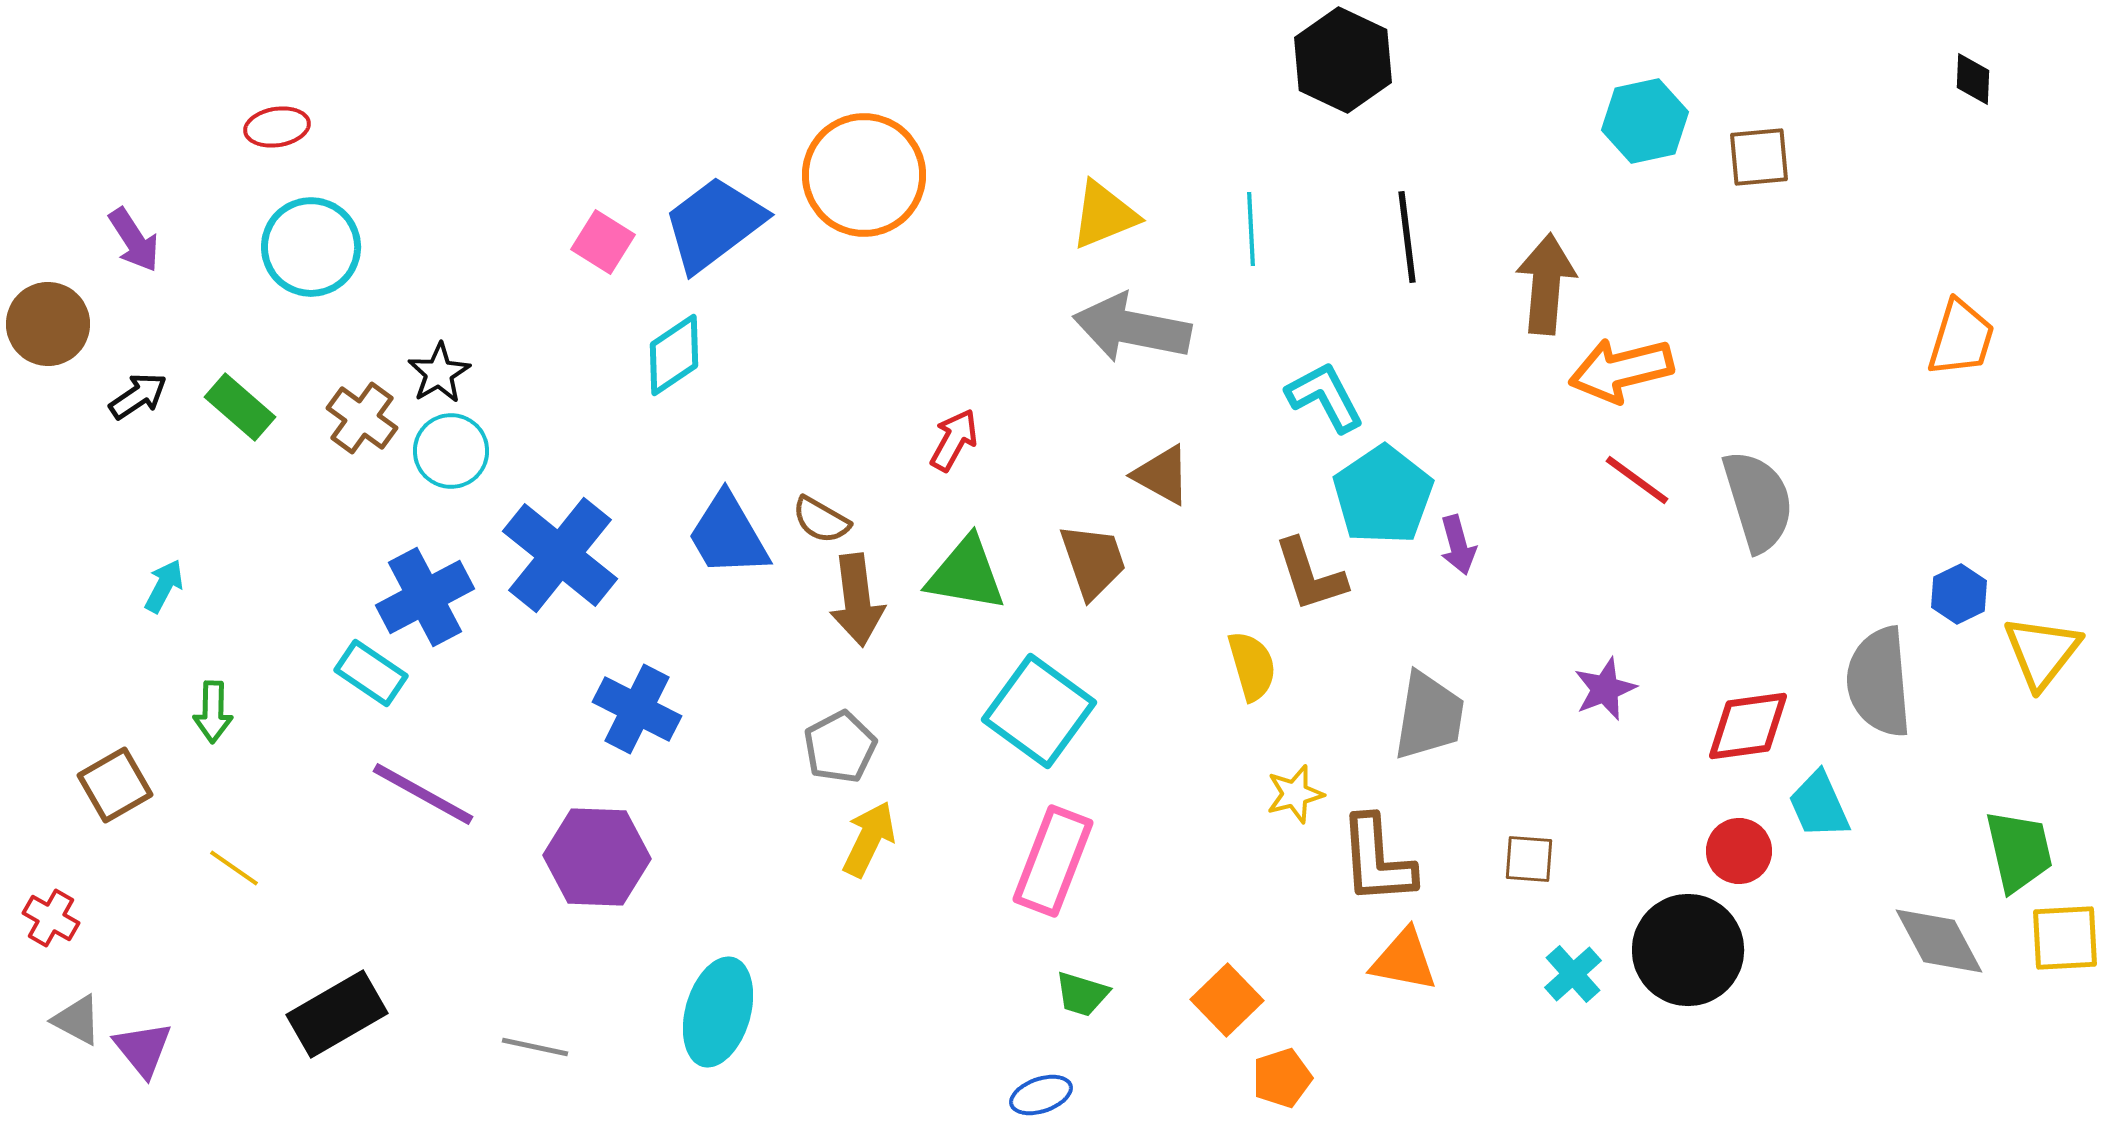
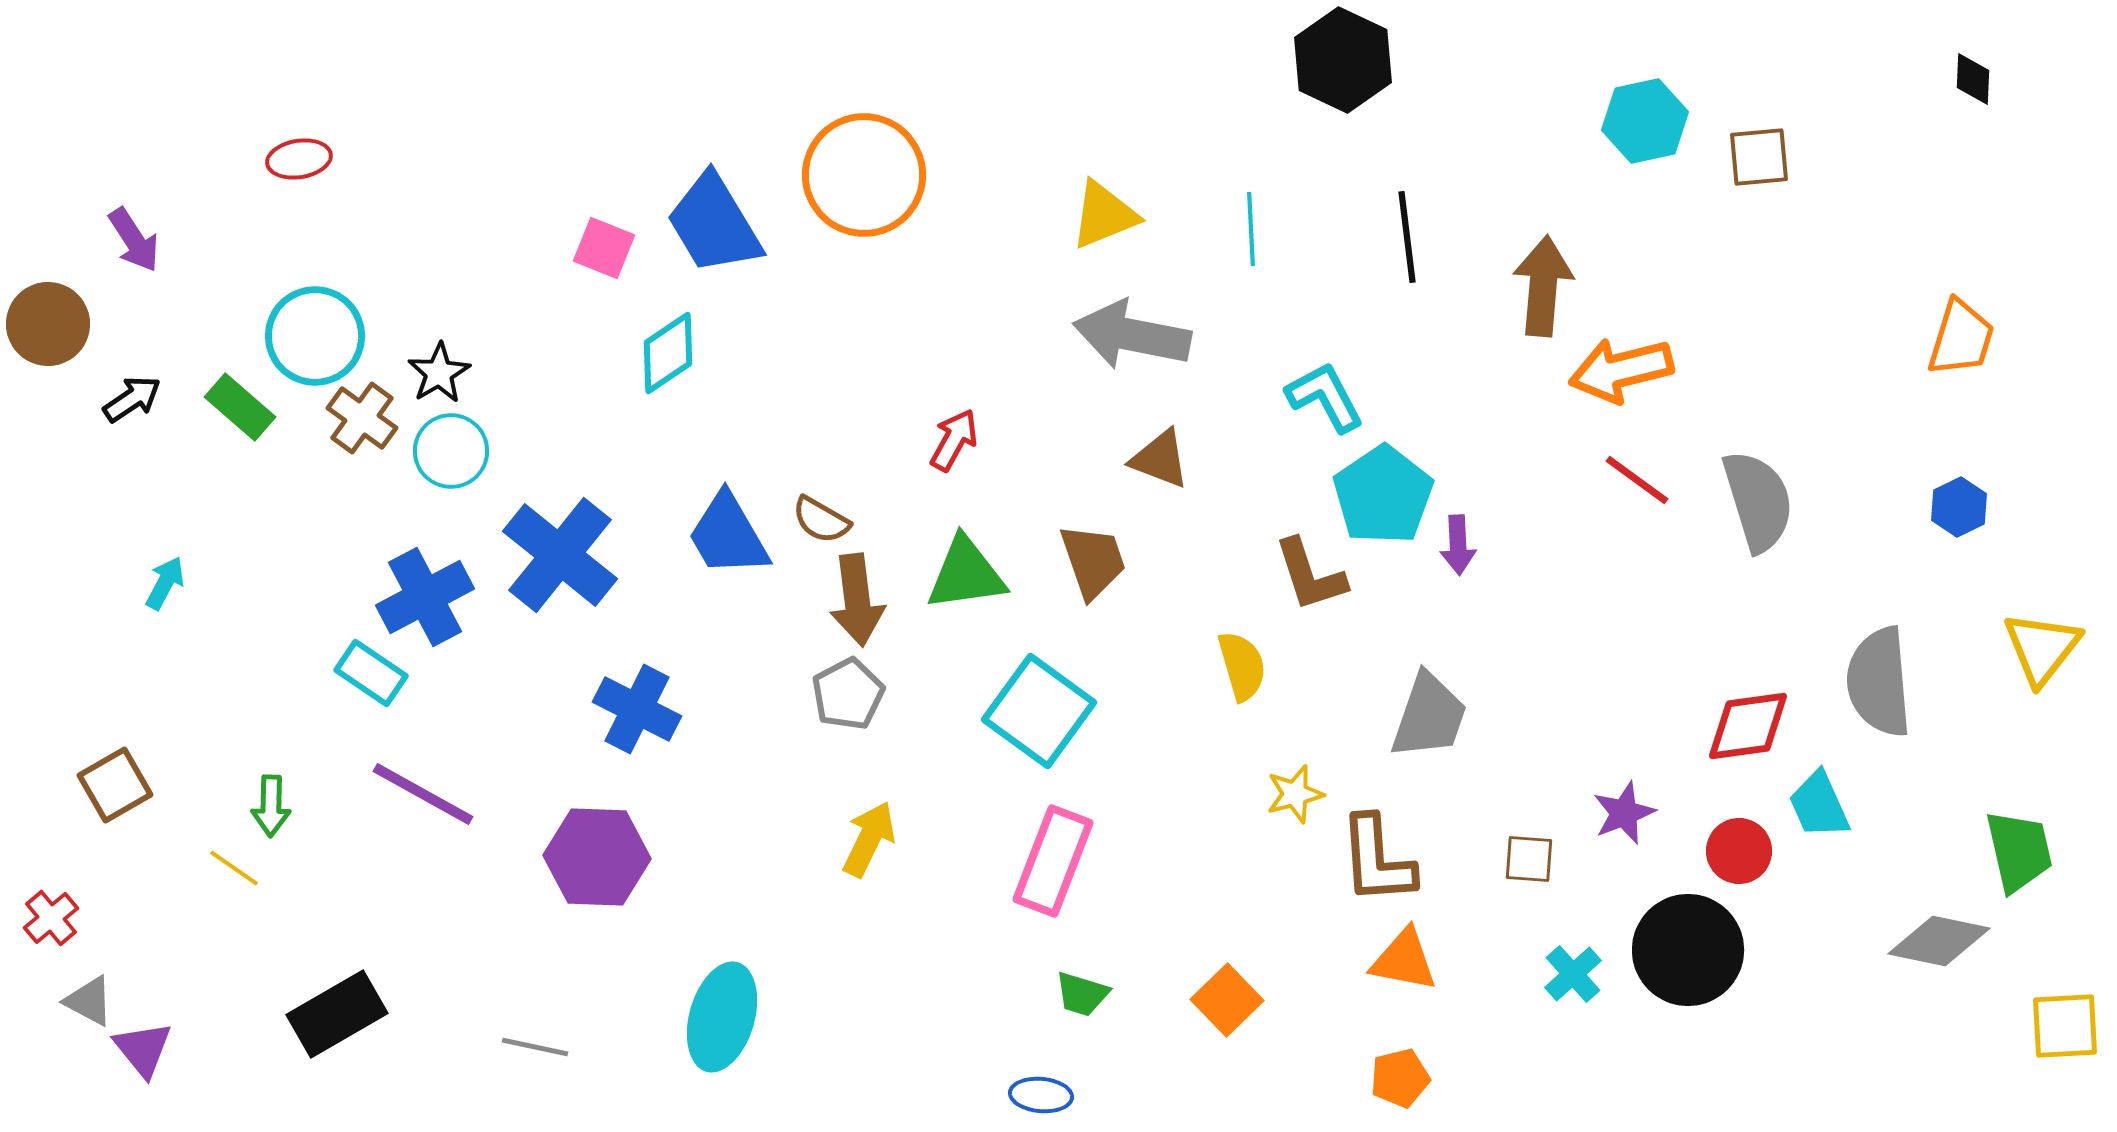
red ellipse at (277, 127): moved 22 px right, 32 px down
blue trapezoid at (714, 224): rotated 84 degrees counterclockwise
pink square at (603, 242): moved 1 px right, 6 px down; rotated 10 degrees counterclockwise
cyan circle at (311, 247): moved 4 px right, 89 px down
brown arrow at (1546, 284): moved 3 px left, 2 px down
gray arrow at (1132, 328): moved 7 px down
cyan diamond at (674, 355): moved 6 px left, 2 px up
black arrow at (138, 396): moved 6 px left, 3 px down
brown triangle at (1162, 475): moved 2 px left, 16 px up; rotated 8 degrees counterclockwise
purple arrow at (1458, 545): rotated 12 degrees clockwise
green triangle at (966, 574): rotated 18 degrees counterclockwise
cyan arrow at (164, 586): moved 1 px right, 3 px up
blue hexagon at (1959, 594): moved 87 px up
yellow triangle at (2042, 652): moved 4 px up
yellow semicircle at (1252, 666): moved 10 px left
purple star at (1605, 689): moved 19 px right, 124 px down
green arrow at (213, 712): moved 58 px right, 94 px down
gray trapezoid at (1429, 716): rotated 10 degrees clockwise
gray pentagon at (840, 747): moved 8 px right, 53 px up
red cross at (51, 918): rotated 20 degrees clockwise
yellow square at (2065, 938): moved 88 px down
gray diamond at (1939, 941): rotated 50 degrees counterclockwise
cyan ellipse at (718, 1012): moved 4 px right, 5 px down
gray triangle at (77, 1020): moved 12 px right, 19 px up
orange pentagon at (1282, 1078): moved 118 px right; rotated 4 degrees clockwise
blue ellipse at (1041, 1095): rotated 24 degrees clockwise
